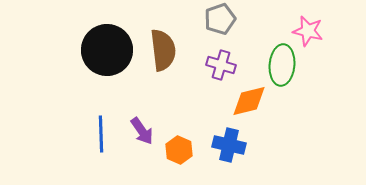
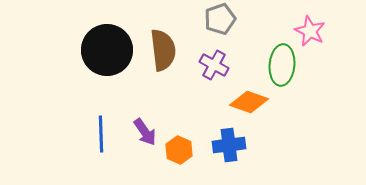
pink star: moved 2 px right; rotated 12 degrees clockwise
purple cross: moved 7 px left; rotated 12 degrees clockwise
orange diamond: moved 1 px down; rotated 33 degrees clockwise
purple arrow: moved 3 px right, 1 px down
blue cross: rotated 20 degrees counterclockwise
